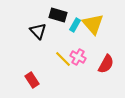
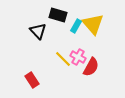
cyan rectangle: moved 1 px right, 1 px down
red semicircle: moved 15 px left, 3 px down
